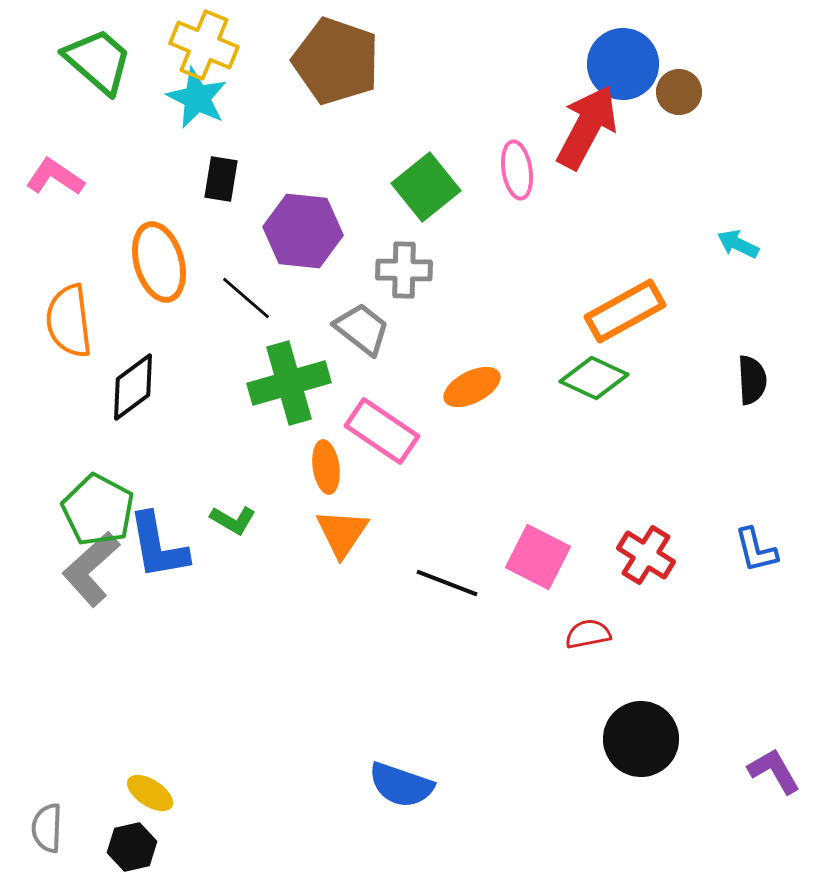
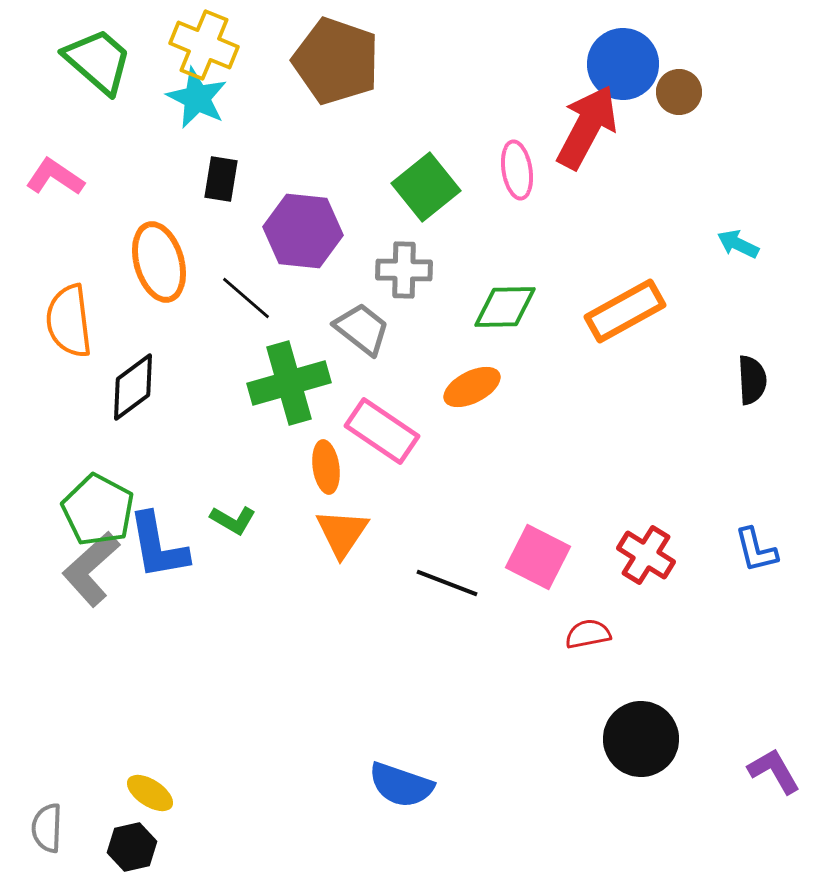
green diamond at (594, 378): moved 89 px left, 71 px up; rotated 26 degrees counterclockwise
